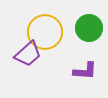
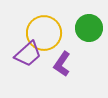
yellow circle: moved 1 px left, 1 px down
purple L-shape: moved 23 px left, 7 px up; rotated 120 degrees clockwise
